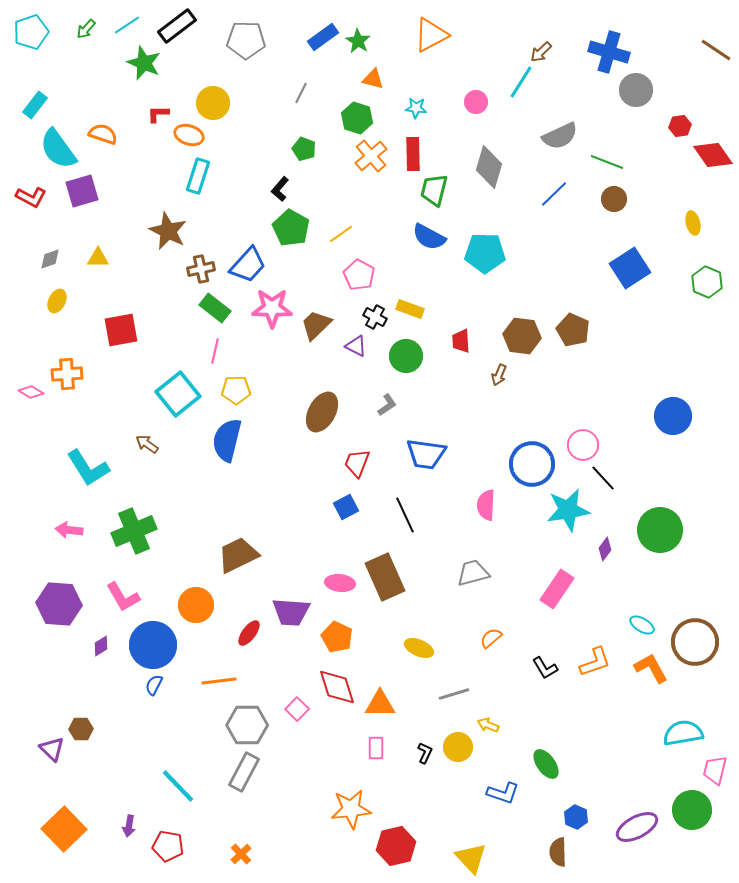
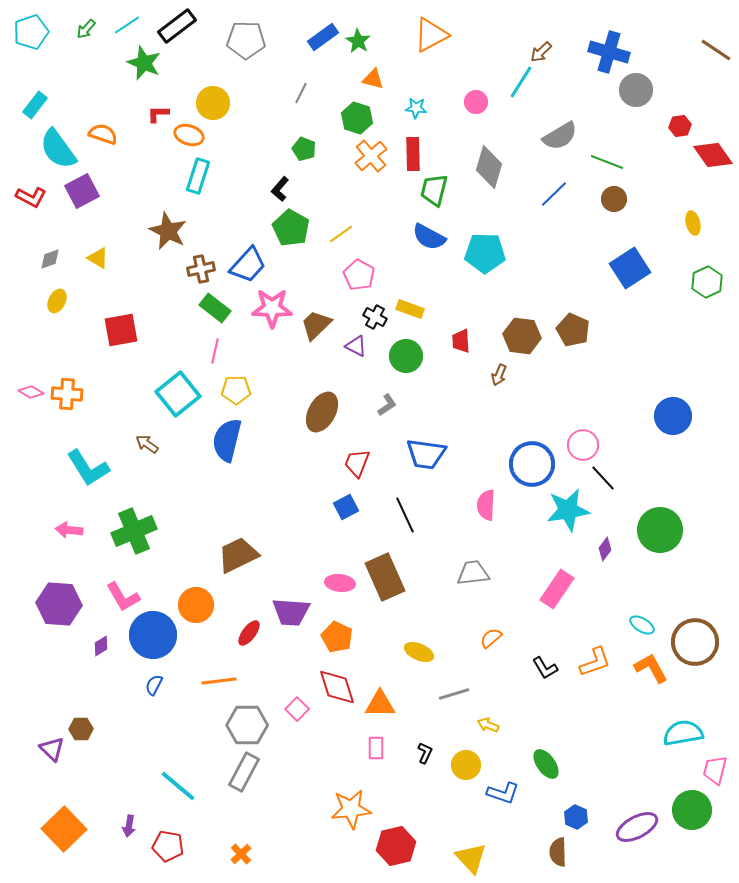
gray semicircle at (560, 136): rotated 6 degrees counterclockwise
purple square at (82, 191): rotated 12 degrees counterclockwise
yellow triangle at (98, 258): rotated 30 degrees clockwise
green hexagon at (707, 282): rotated 12 degrees clockwise
orange cross at (67, 374): moved 20 px down; rotated 8 degrees clockwise
gray trapezoid at (473, 573): rotated 8 degrees clockwise
blue circle at (153, 645): moved 10 px up
yellow ellipse at (419, 648): moved 4 px down
yellow circle at (458, 747): moved 8 px right, 18 px down
cyan line at (178, 786): rotated 6 degrees counterclockwise
